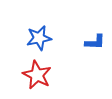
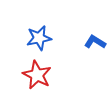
blue L-shape: rotated 150 degrees counterclockwise
